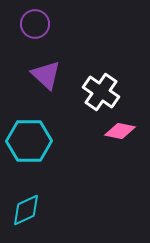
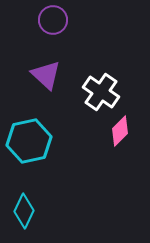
purple circle: moved 18 px right, 4 px up
pink diamond: rotated 56 degrees counterclockwise
cyan hexagon: rotated 12 degrees counterclockwise
cyan diamond: moved 2 px left, 1 px down; rotated 40 degrees counterclockwise
